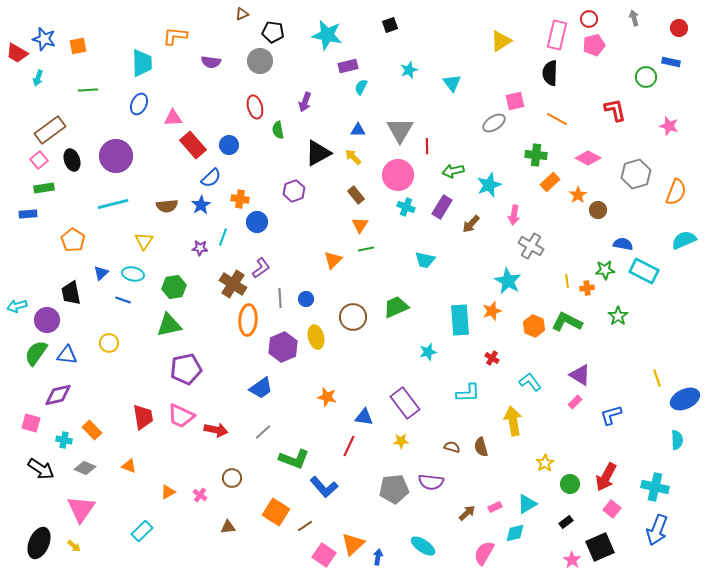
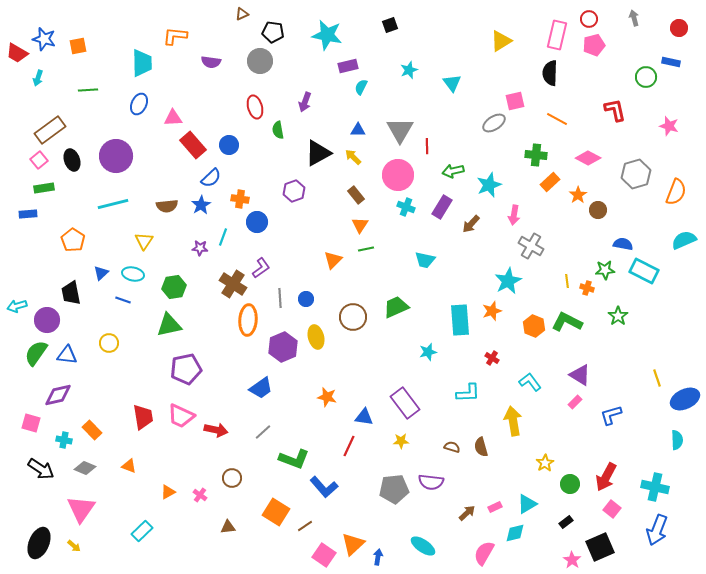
cyan star at (508, 281): rotated 16 degrees clockwise
orange cross at (587, 288): rotated 24 degrees clockwise
